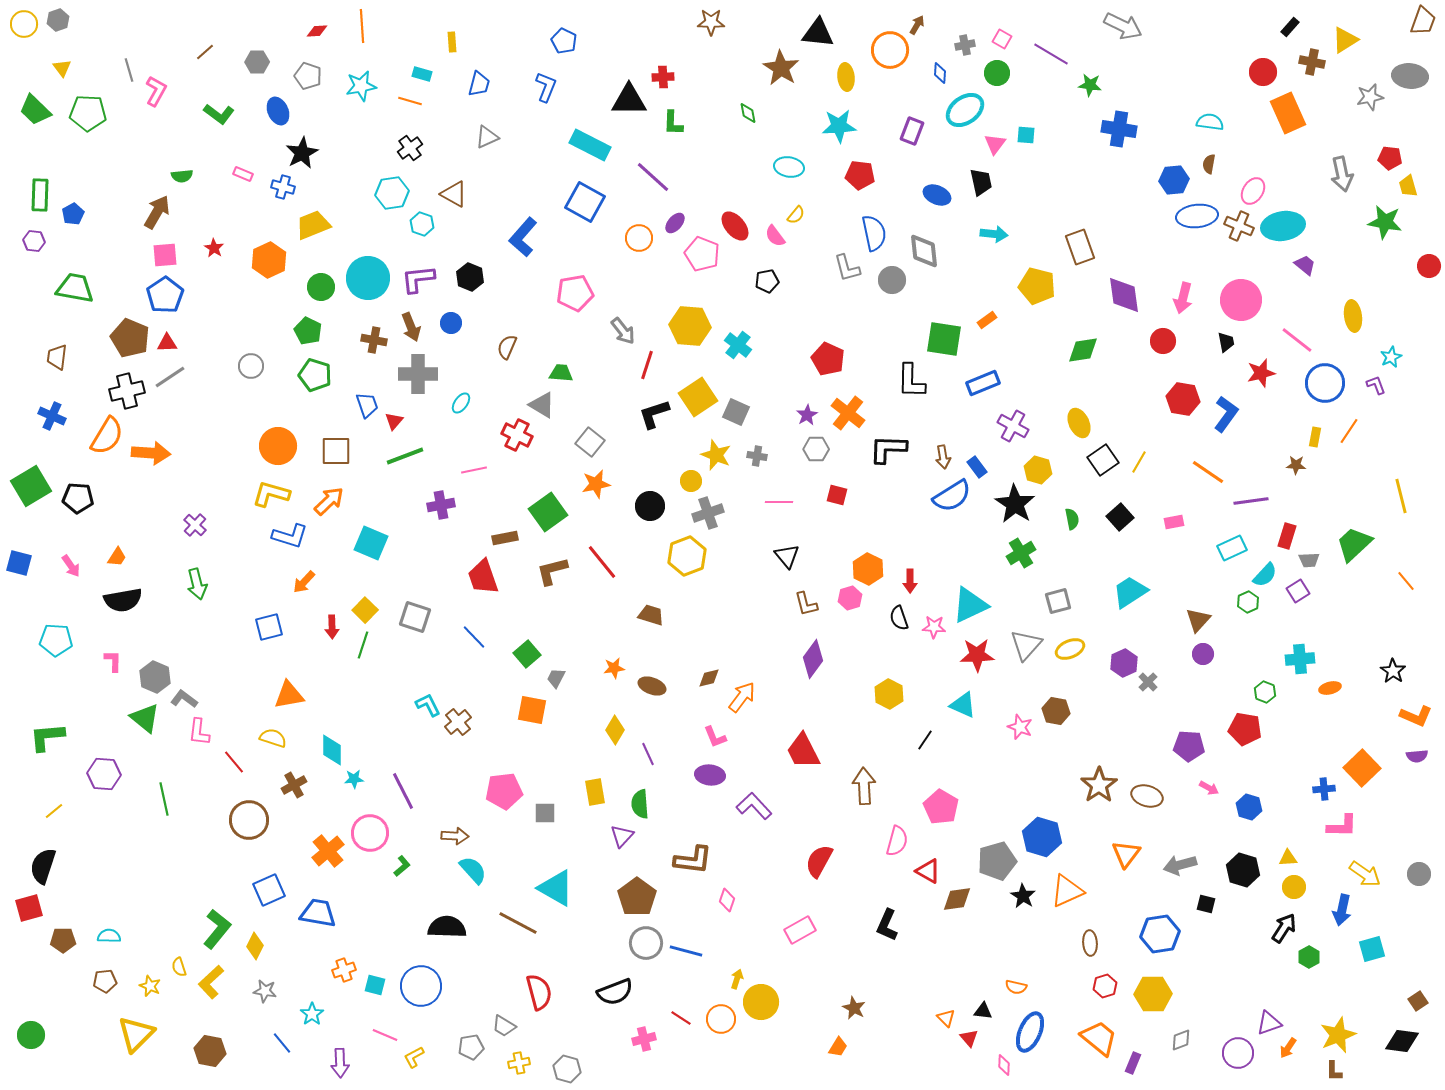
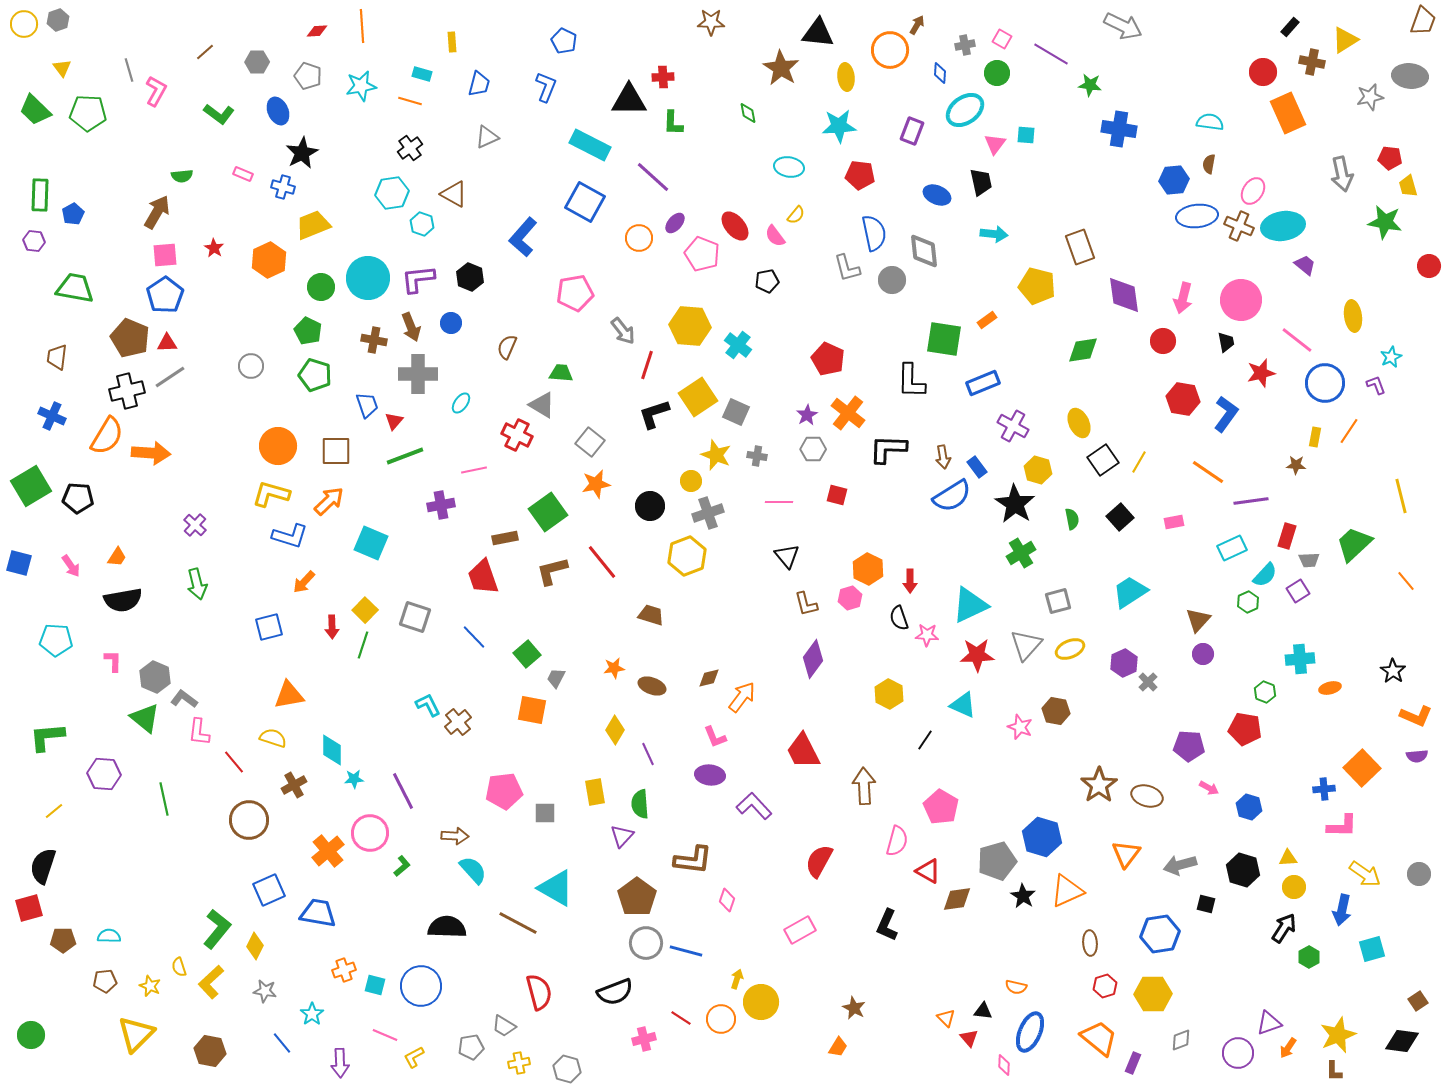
gray hexagon at (816, 449): moved 3 px left
pink star at (934, 627): moved 7 px left, 8 px down
